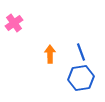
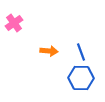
orange arrow: moved 1 px left, 3 px up; rotated 96 degrees clockwise
blue hexagon: rotated 10 degrees clockwise
